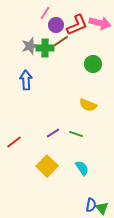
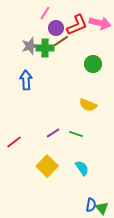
purple circle: moved 3 px down
